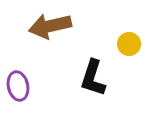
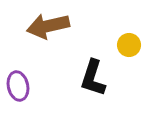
brown arrow: moved 2 px left
yellow circle: moved 1 px down
